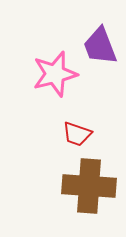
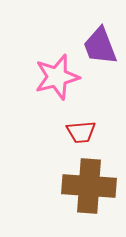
pink star: moved 2 px right, 3 px down
red trapezoid: moved 4 px right, 2 px up; rotated 24 degrees counterclockwise
